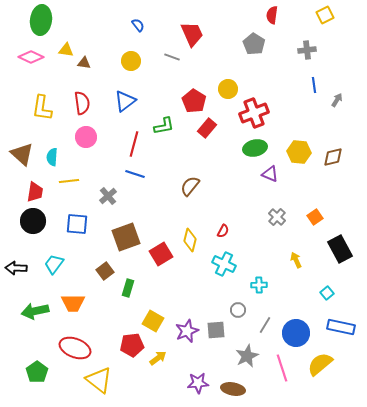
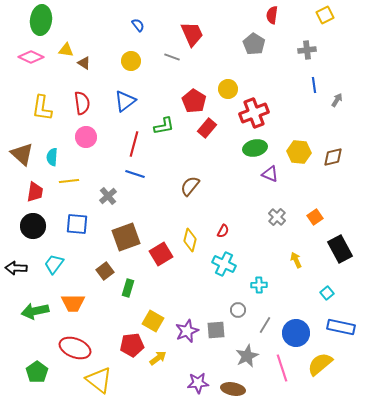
brown triangle at (84, 63): rotated 24 degrees clockwise
black circle at (33, 221): moved 5 px down
